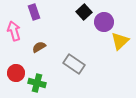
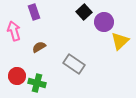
red circle: moved 1 px right, 3 px down
